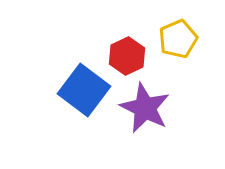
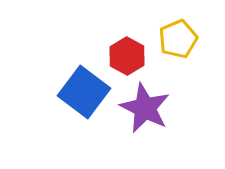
red hexagon: rotated 6 degrees counterclockwise
blue square: moved 2 px down
